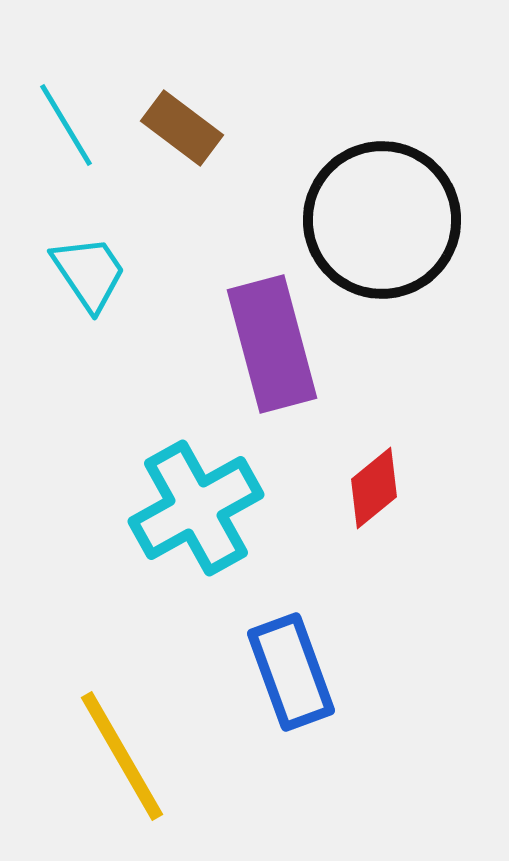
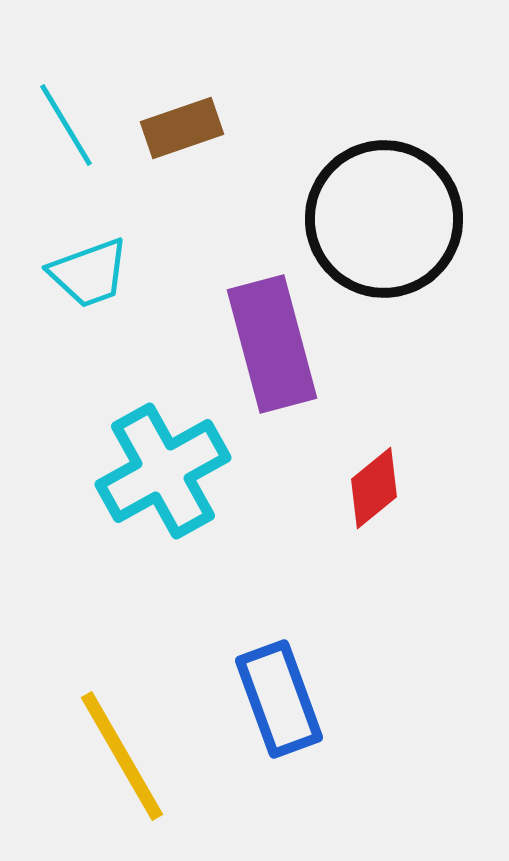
brown rectangle: rotated 56 degrees counterclockwise
black circle: moved 2 px right, 1 px up
cyan trapezoid: rotated 104 degrees clockwise
cyan cross: moved 33 px left, 37 px up
blue rectangle: moved 12 px left, 27 px down
